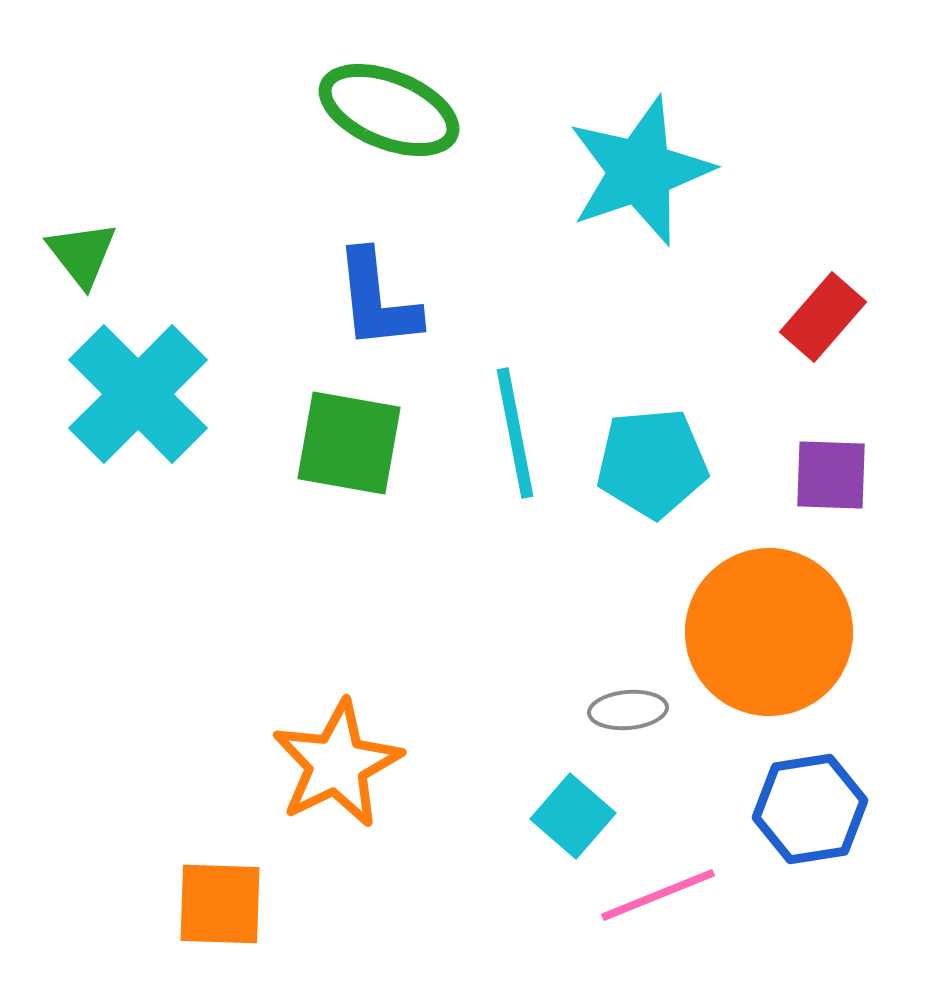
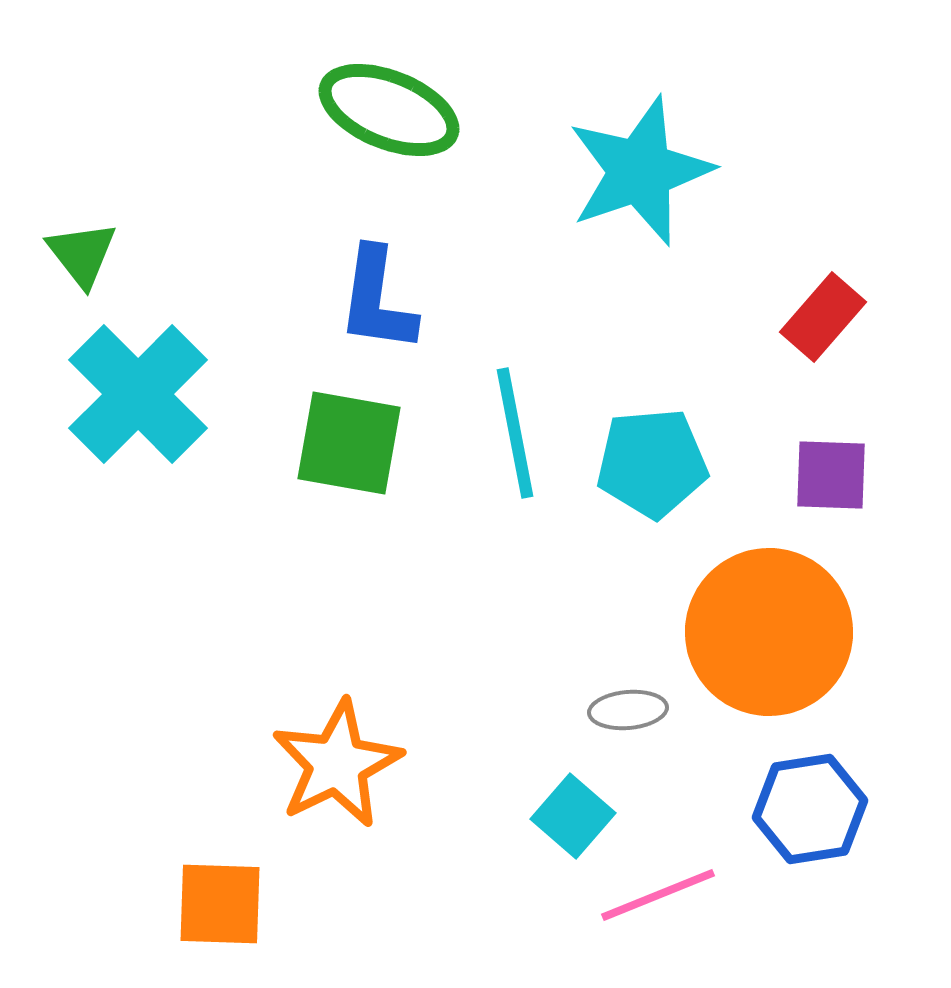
blue L-shape: rotated 14 degrees clockwise
